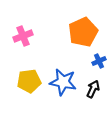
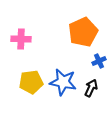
pink cross: moved 2 px left, 3 px down; rotated 24 degrees clockwise
yellow pentagon: moved 2 px right, 1 px down
black arrow: moved 2 px left, 1 px up
